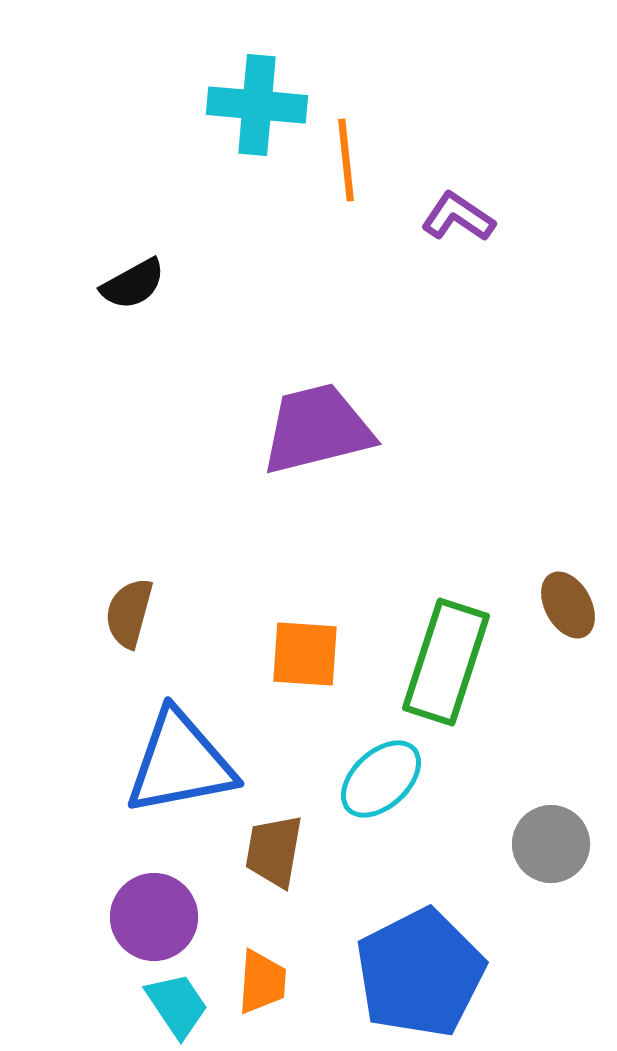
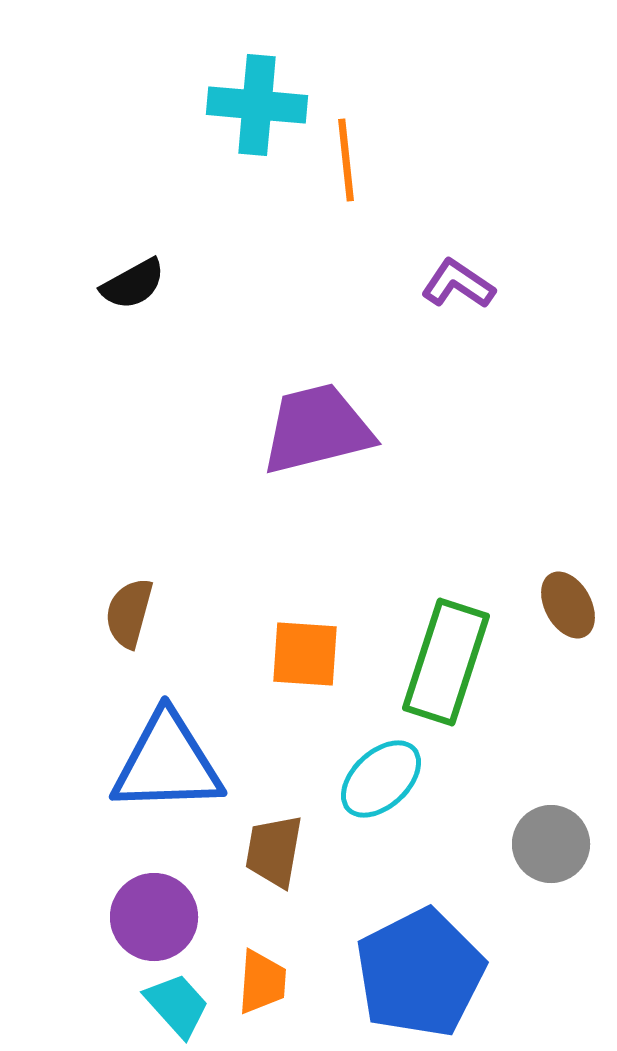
purple L-shape: moved 67 px down
blue triangle: moved 13 px left; rotated 9 degrees clockwise
cyan trapezoid: rotated 8 degrees counterclockwise
